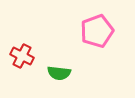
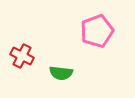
green semicircle: moved 2 px right
